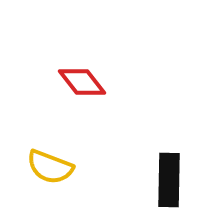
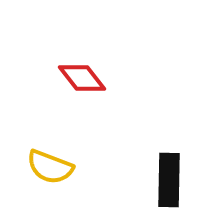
red diamond: moved 4 px up
